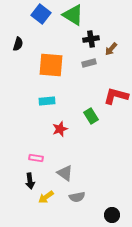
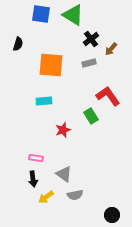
blue square: rotated 30 degrees counterclockwise
black cross: rotated 28 degrees counterclockwise
red L-shape: moved 8 px left; rotated 40 degrees clockwise
cyan rectangle: moved 3 px left
red star: moved 3 px right, 1 px down
gray triangle: moved 1 px left, 1 px down
black arrow: moved 3 px right, 2 px up
gray semicircle: moved 2 px left, 2 px up
